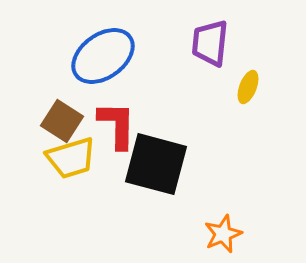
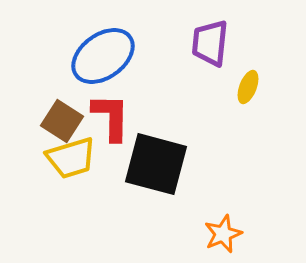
red L-shape: moved 6 px left, 8 px up
